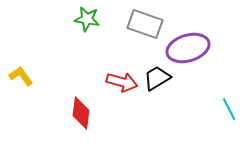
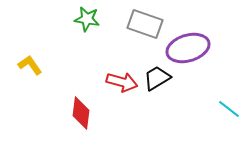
yellow L-shape: moved 9 px right, 11 px up
cyan line: rotated 25 degrees counterclockwise
